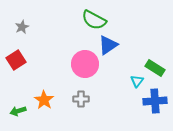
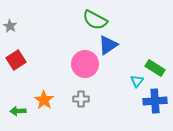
green semicircle: moved 1 px right
gray star: moved 12 px left, 1 px up; rotated 16 degrees counterclockwise
green arrow: rotated 14 degrees clockwise
